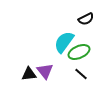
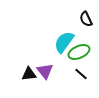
black semicircle: rotated 91 degrees clockwise
